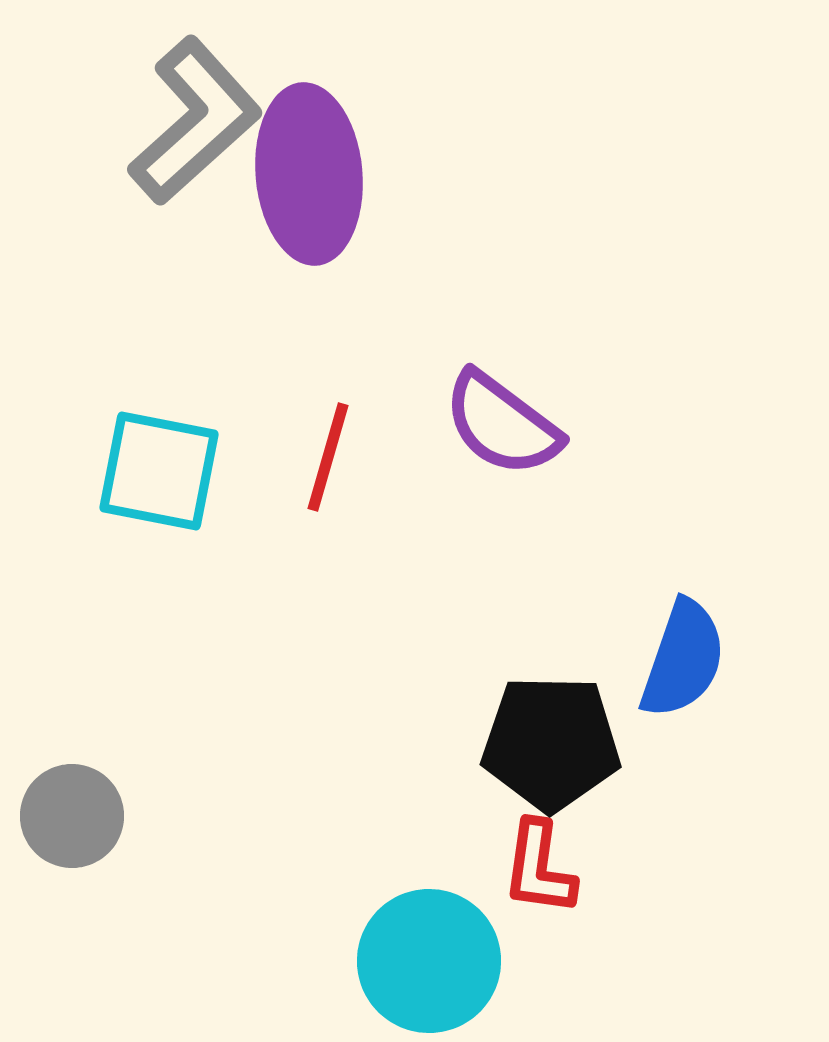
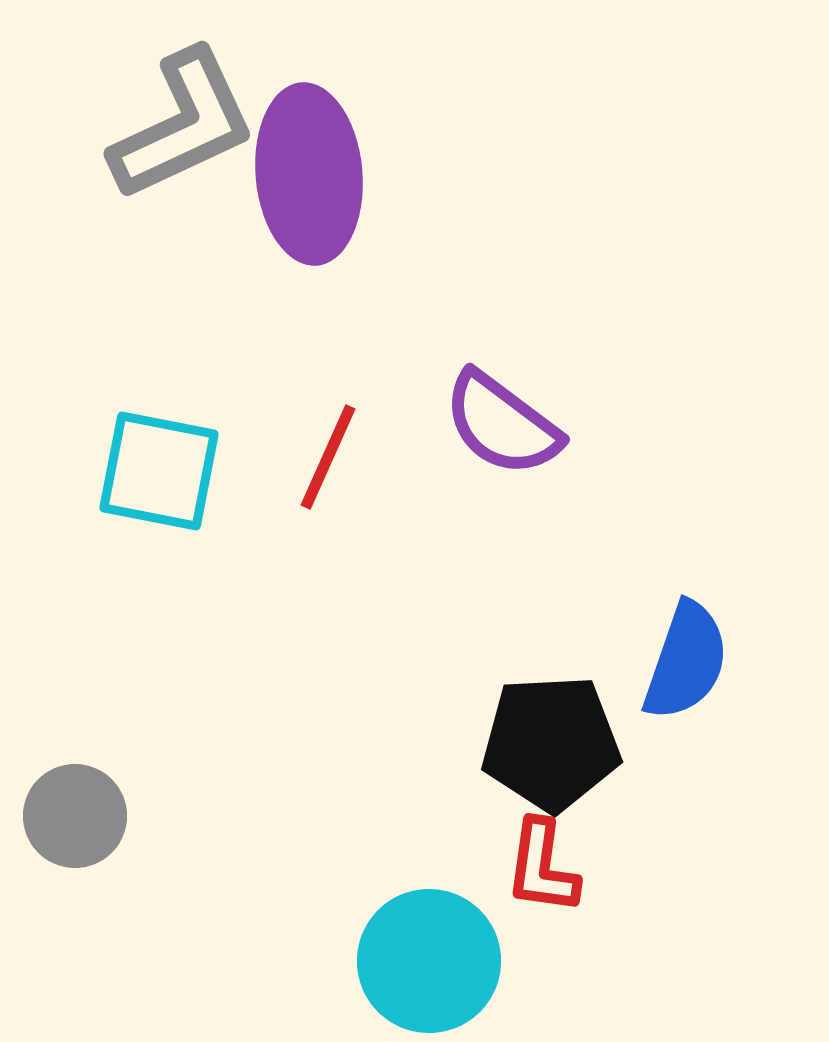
gray L-shape: moved 12 px left, 4 px down; rotated 17 degrees clockwise
red line: rotated 8 degrees clockwise
blue semicircle: moved 3 px right, 2 px down
black pentagon: rotated 4 degrees counterclockwise
gray circle: moved 3 px right
red L-shape: moved 3 px right, 1 px up
